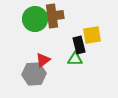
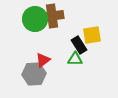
black rectangle: rotated 18 degrees counterclockwise
